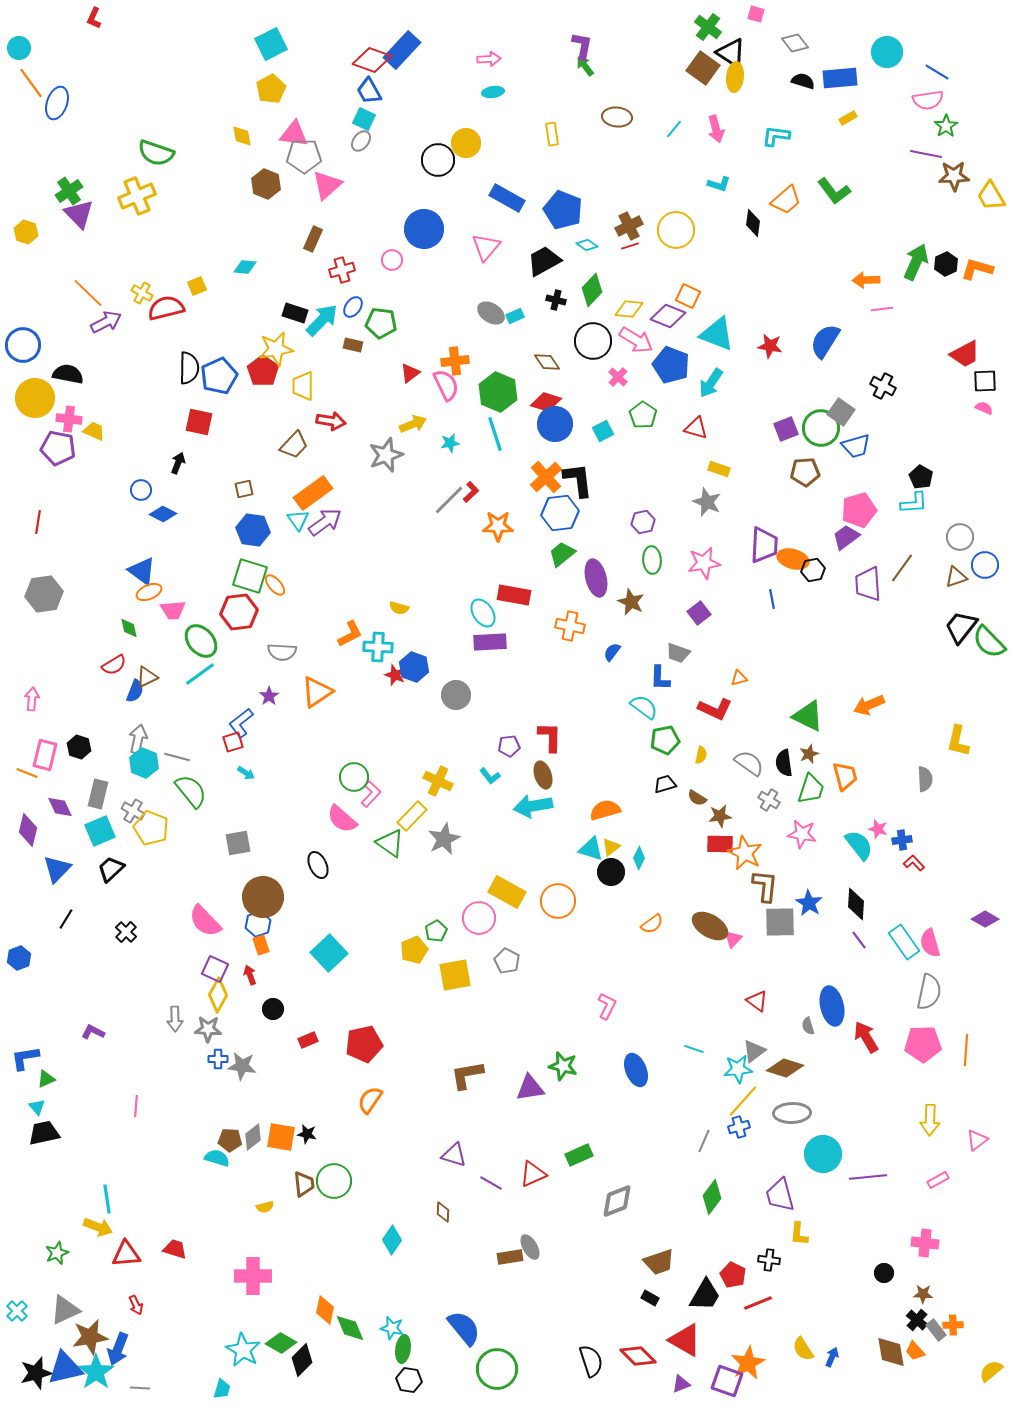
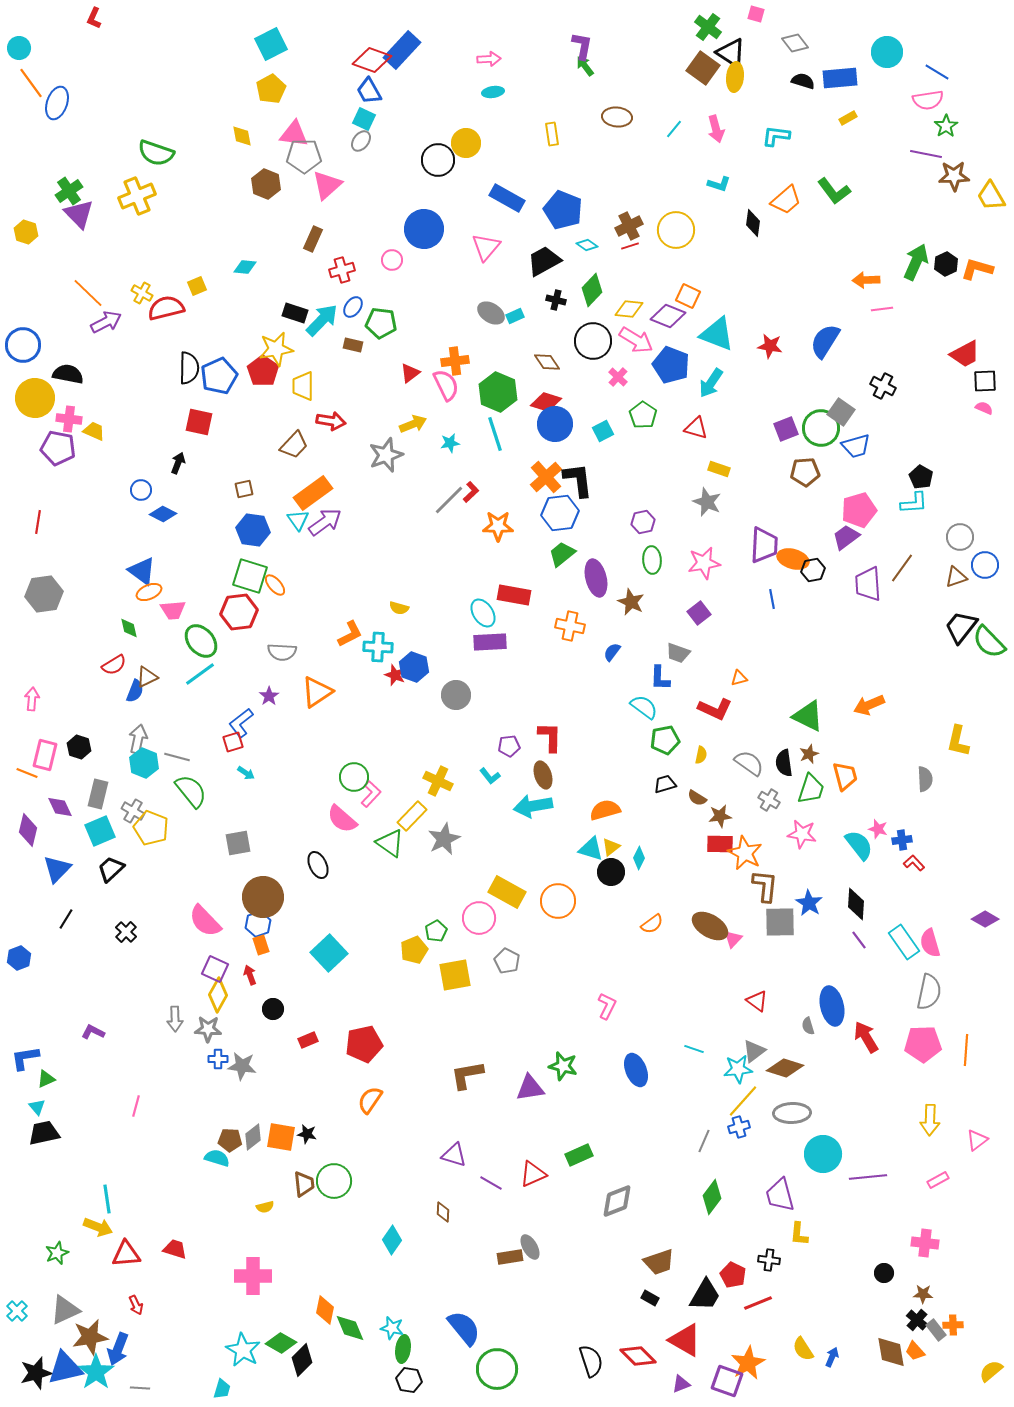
pink line at (136, 1106): rotated 10 degrees clockwise
